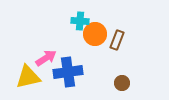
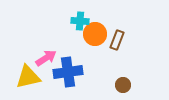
brown circle: moved 1 px right, 2 px down
